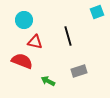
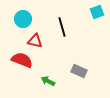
cyan circle: moved 1 px left, 1 px up
black line: moved 6 px left, 9 px up
red triangle: moved 1 px up
red semicircle: moved 1 px up
gray rectangle: rotated 42 degrees clockwise
